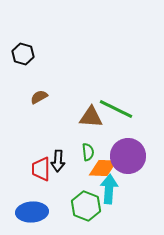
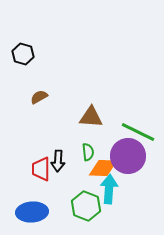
green line: moved 22 px right, 23 px down
